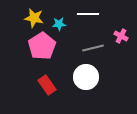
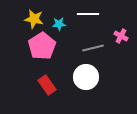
yellow star: moved 1 px down
